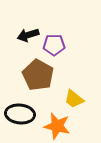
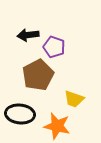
black arrow: rotated 10 degrees clockwise
purple pentagon: moved 2 px down; rotated 20 degrees clockwise
brown pentagon: rotated 16 degrees clockwise
yellow trapezoid: rotated 20 degrees counterclockwise
